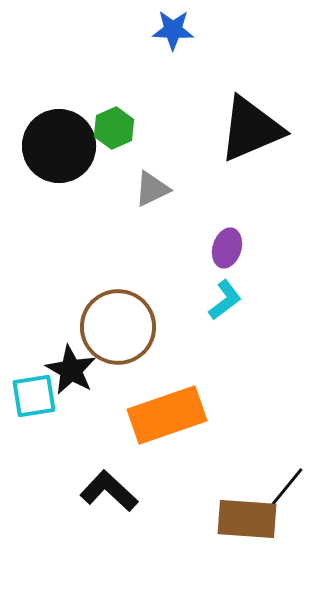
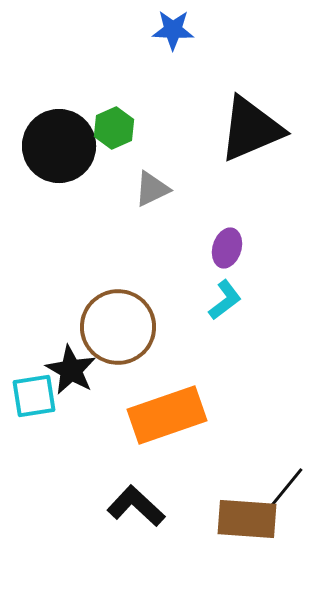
black L-shape: moved 27 px right, 15 px down
